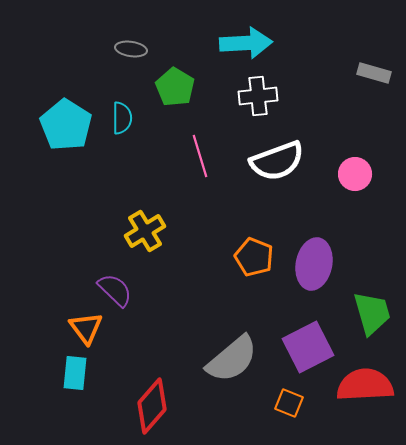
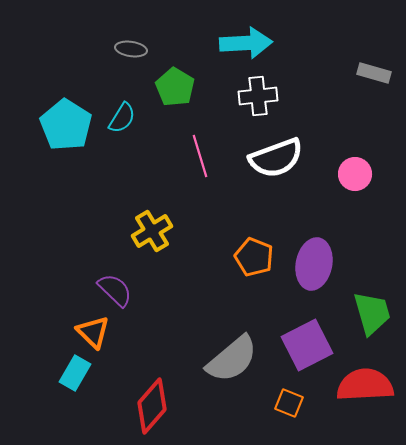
cyan semicircle: rotated 32 degrees clockwise
white semicircle: moved 1 px left, 3 px up
yellow cross: moved 7 px right
orange triangle: moved 7 px right, 4 px down; rotated 9 degrees counterclockwise
purple square: moved 1 px left, 2 px up
cyan rectangle: rotated 24 degrees clockwise
